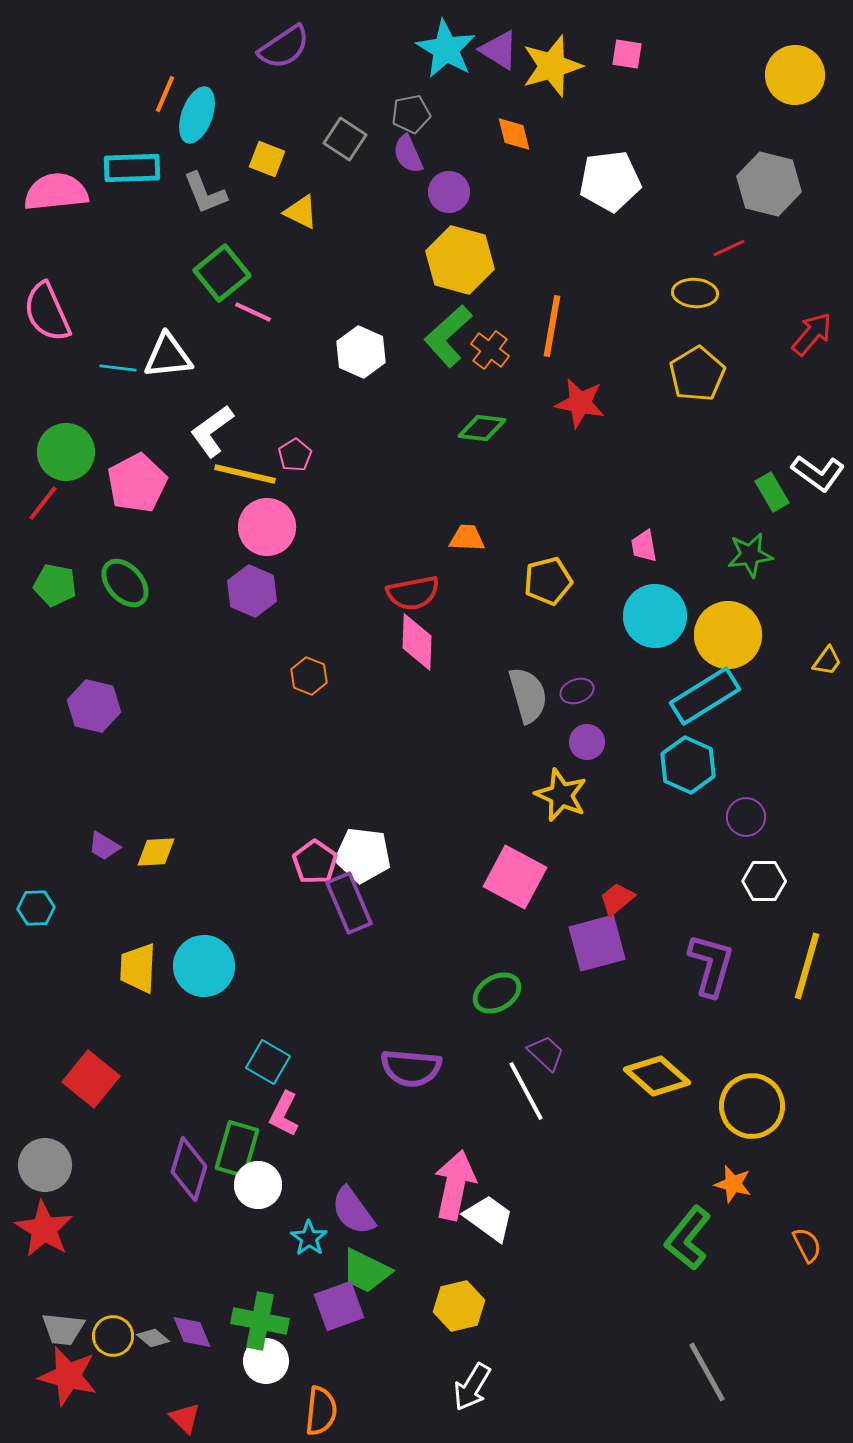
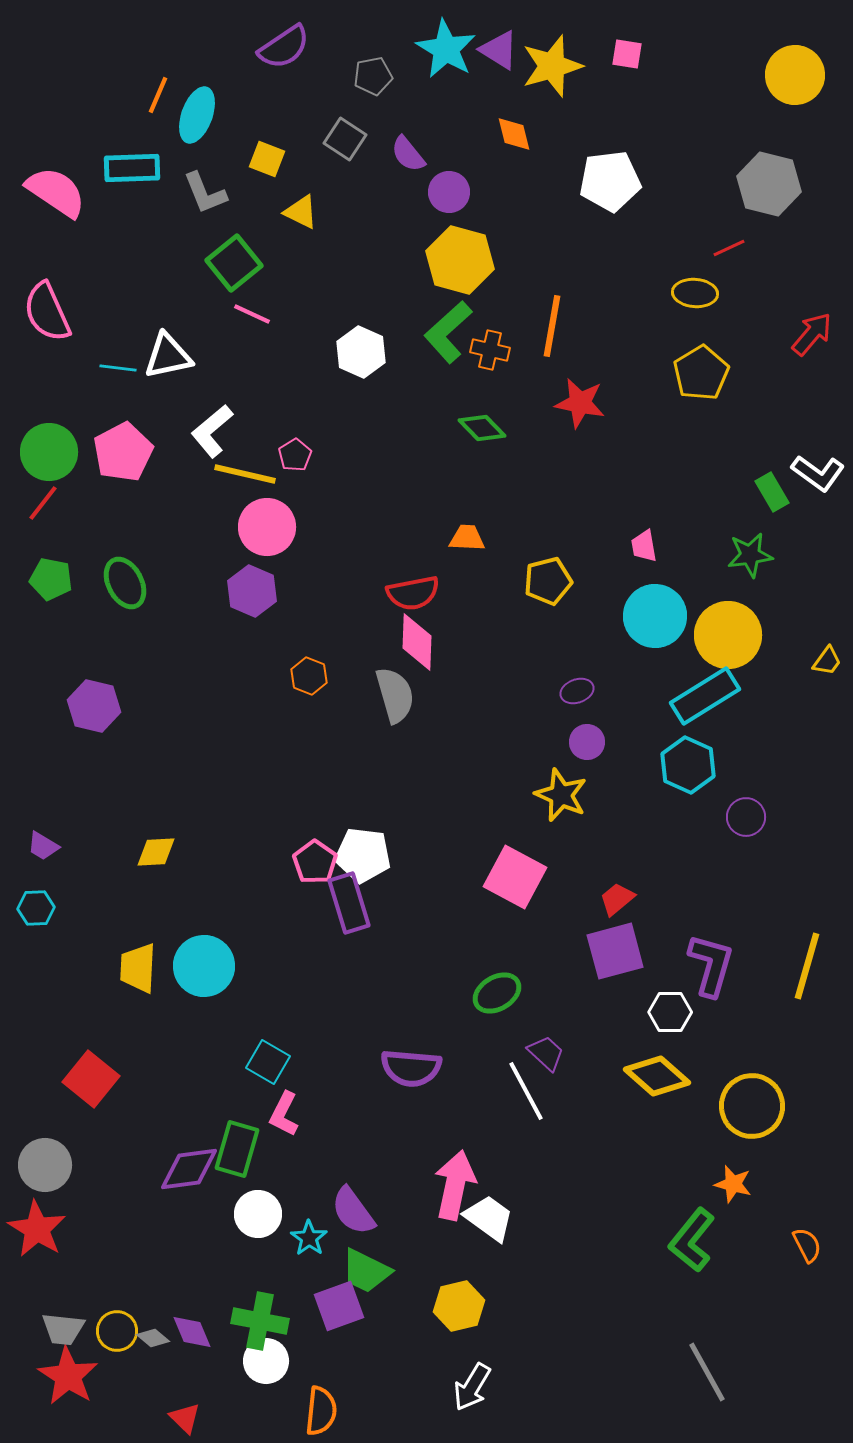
orange line at (165, 94): moved 7 px left, 1 px down
gray pentagon at (411, 114): moved 38 px left, 38 px up
purple semicircle at (408, 154): rotated 15 degrees counterclockwise
pink semicircle at (56, 192): rotated 40 degrees clockwise
green square at (222, 273): moved 12 px right, 10 px up
pink line at (253, 312): moved 1 px left, 2 px down
green L-shape at (448, 336): moved 4 px up
orange cross at (490, 350): rotated 24 degrees counterclockwise
white triangle at (168, 356): rotated 6 degrees counterclockwise
yellow pentagon at (697, 374): moved 4 px right, 1 px up
green diamond at (482, 428): rotated 39 degrees clockwise
white L-shape at (212, 431): rotated 4 degrees counterclockwise
green circle at (66, 452): moved 17 px left
pink pentagon at (137, 483): moved 14 px left, 31 px up
green ellipse at (125, 583): rotated 15 degrees clockwise
green pentagon at (55, 585): moved 4 px left, 6 px up
gray semicircle at (528, 695): moved 133 px left
purple trapezoid at (104, 846): moved 61 px left
white hexagon at (764, 881): moved 94 px left, 131 px down
purple rectangle at (349, 903): rotated 6 degrees clockwise
purple square at (597, 943): moved 18 px right, 8 px down
purple diamond at (189, 1169): rotated 66 degrees clockwise
white circle at (258, 1185): moved 29 px down
red star at (44, 1229): moved 7 px left
green L-shape at (688, 1238): moved 4 px right, 2 px down
yellow circle at (113, 1336): moved 4 px right, 5 px up
red star at (68, 1376): rotated 18 degrees clockwise
